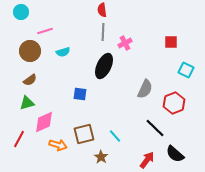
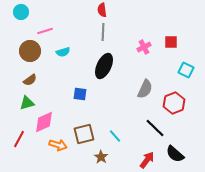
pink cross: moved 19 px right, 4 px down
